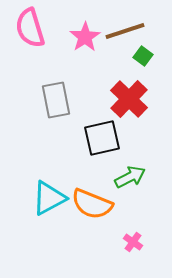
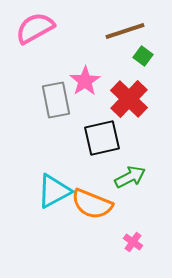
pink semicircle: moved 5 px right; rotated 78 degrees clockwise
pink star: moved 44 px down
cyan triangle: moved 5 px right, 7 px up
